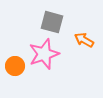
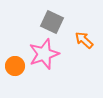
gray square: rotated 10 degrees clockwise
orange arrow: rotated 12 degrees clockwise
